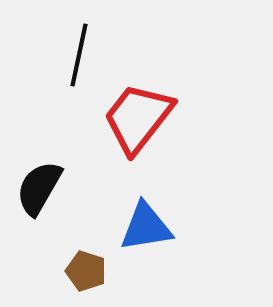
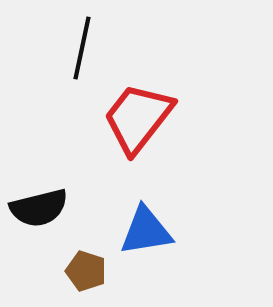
black line: moved 3 px right, 7 px up
black semicircle: moved 20 px down; rotated 134 degrees counterclockwise
blue triangle: moved 4 px down
